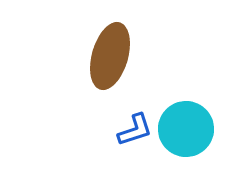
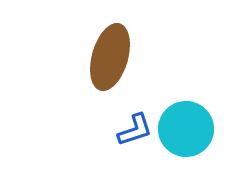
brown ellipse: moved 1 px down
